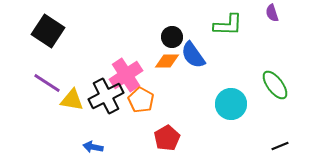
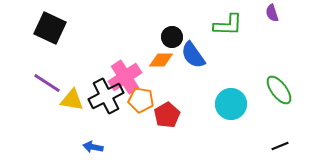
black square: moved 2 px right, 3 px up; rotated 8 degrees counterclockwise
orange diamond: moved 6 px left, 1 px up
pink cross: moved 1 px left, 2 px down
green ellipse: moved 4 px right, 5 px down
orange pentagon: rotated 20 degrees counterclockwise
red pentagon: moved 23 px up
